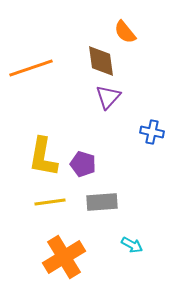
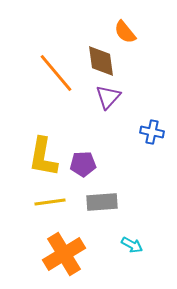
orange line: moved 25 px right, 5 px down; rotated 69 degrees clockwise
purple pentagon: rotated 20 degrees counterclockwise
orange cross: moved 3 px up
